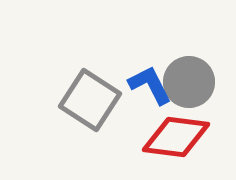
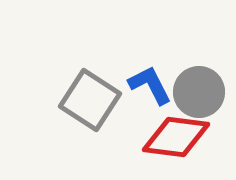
gray circle: moved 10 px right, 10 px down
